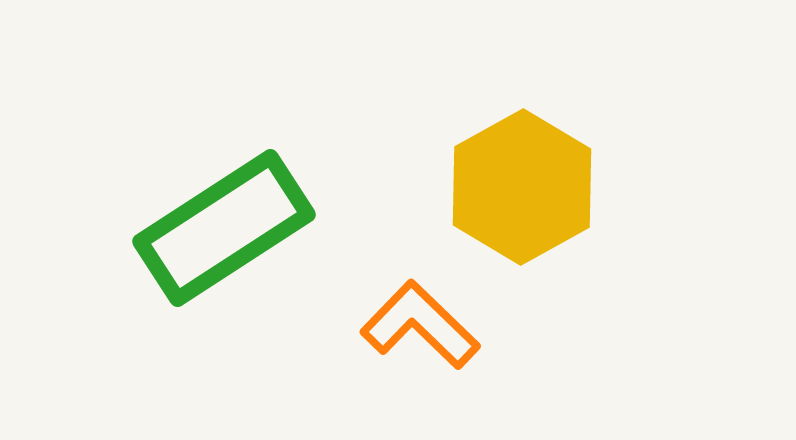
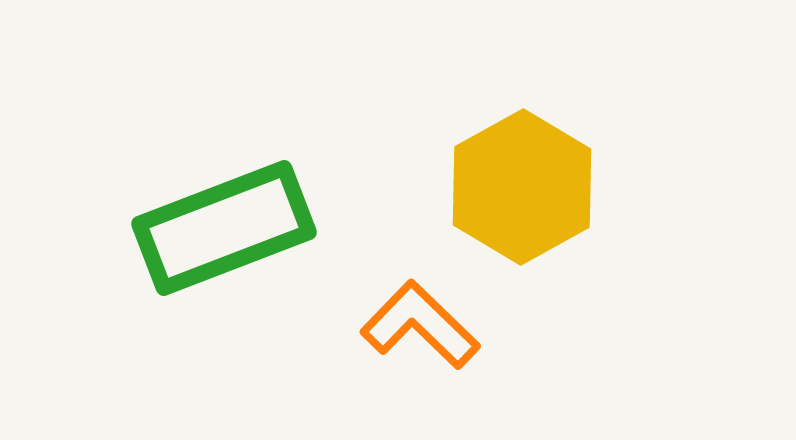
green rectangle: rotated 12 degrees clockwise
